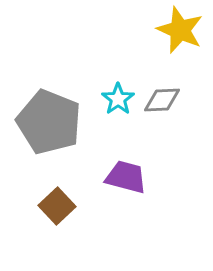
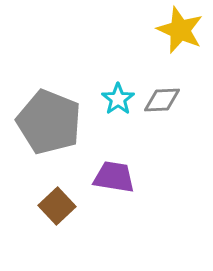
purple trapezoid: moved 12 px left; rotated 6 degrees counterclockwise
